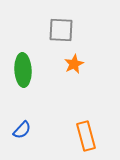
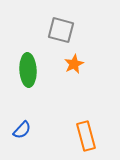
gray square: rotated 12 degrees clockwise
green ellipse: moved 5 px right
